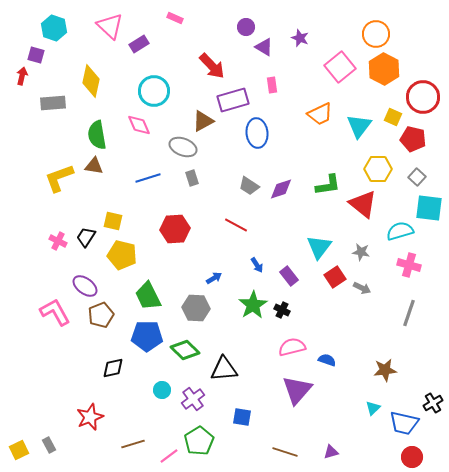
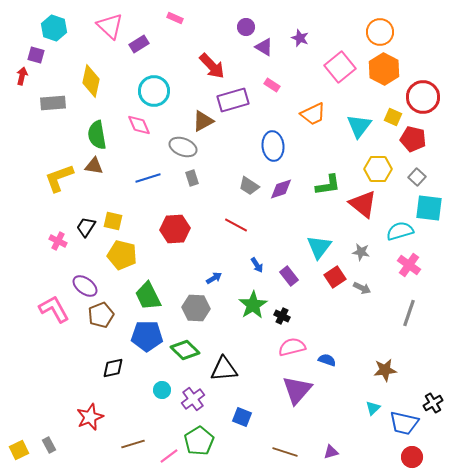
orange circle at (376, 34): moved 4 px right, 2 px up
pink rectangle at (272, 85): rotated 49 degrees counterclockwise
orange trapezoid at (320, 114): moved 7 px left
blue ellipse at (257, 133): moved 16 px right, 13 px down
black trapezoid at (86, 237): moved 10 px up
pink cross at (409, 265): rotated 20 degrees clockwise
black cross at (282, 310): moved 6 px down
pink L-shape at (55, 312): moved 1 px left, 3 px up
blue square at (242, 417): rotated 12 degrees clockwise
